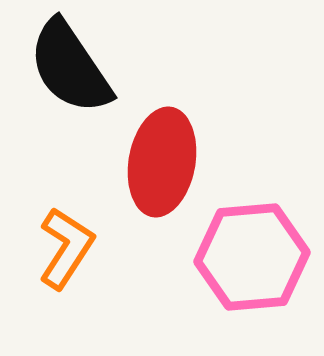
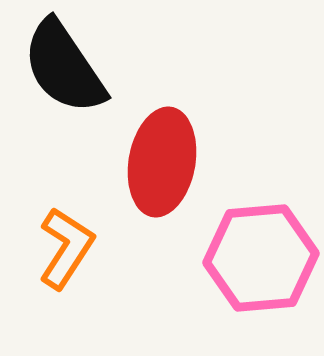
black semicircle: moved 6 px left
pink hexagon: moved 9 px right, 1 px down
